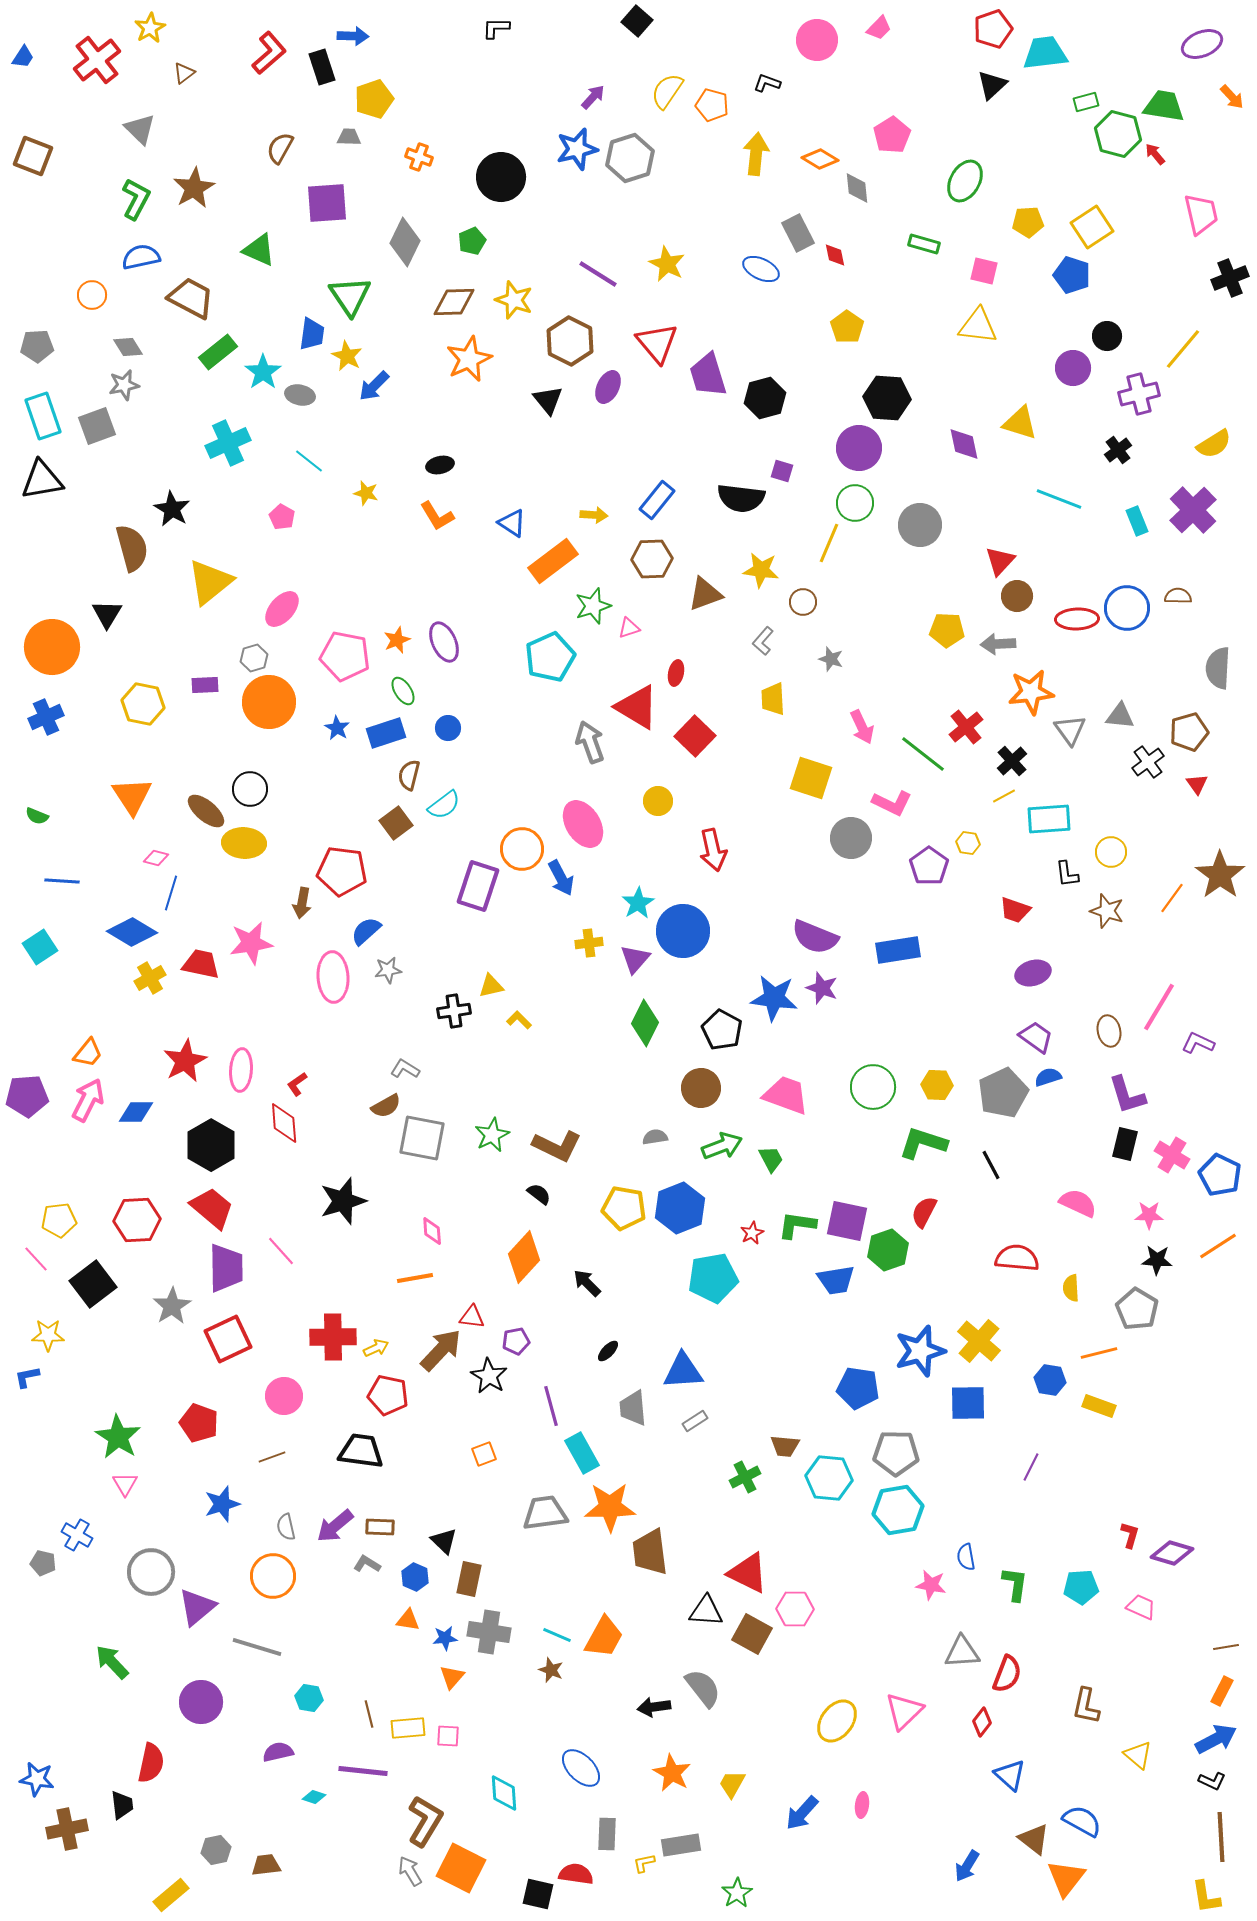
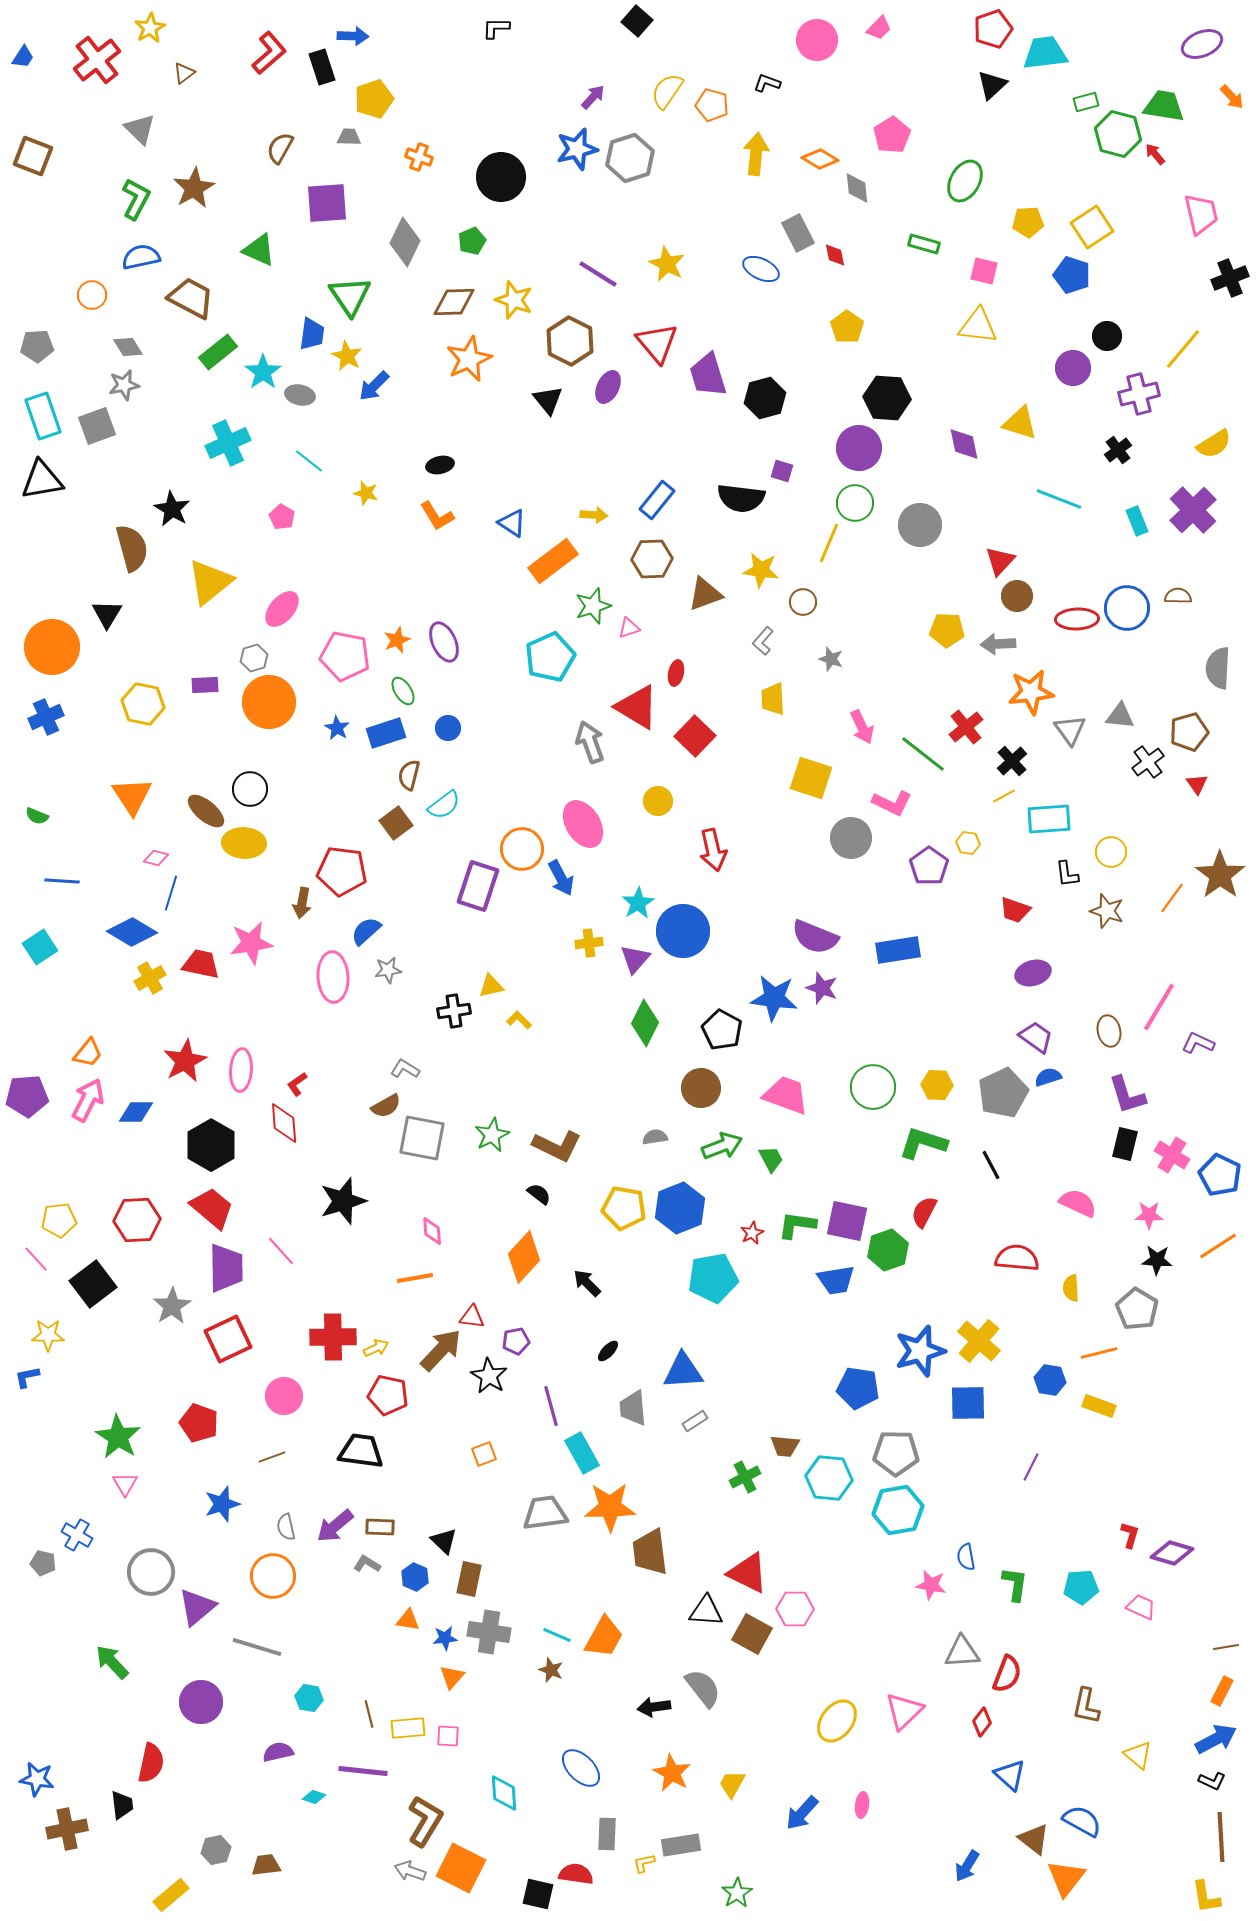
gray arrow at (410, 1871): rotated 40 degrees counterclockwise
